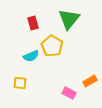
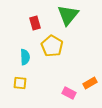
green triangle: moved 1 px left, 4 px up
red rectangle: moved 2 px right
cyan semicircle: moved 6 px left, 1 px down; rotated 70 degrees counterclockwise
orange rectangle: moved 2 px down
